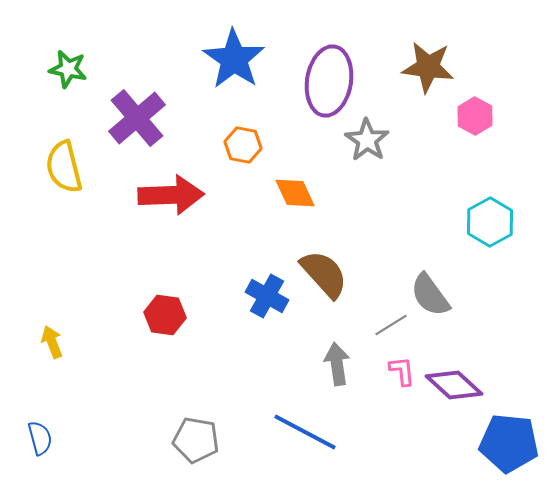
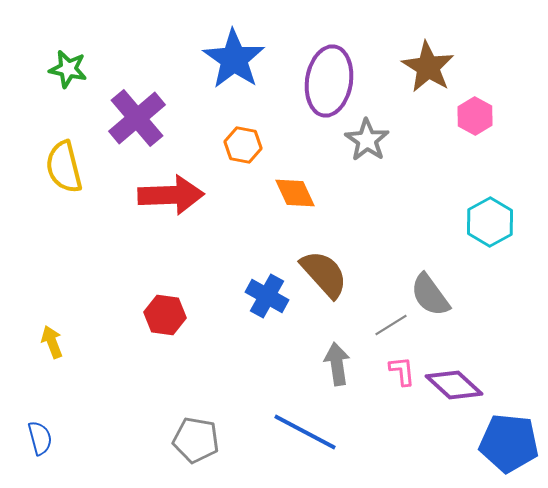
brown star: rotated 24 degrees clockwise
